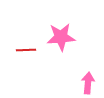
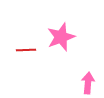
pink star: rotated 16 degrees counterclockwise
